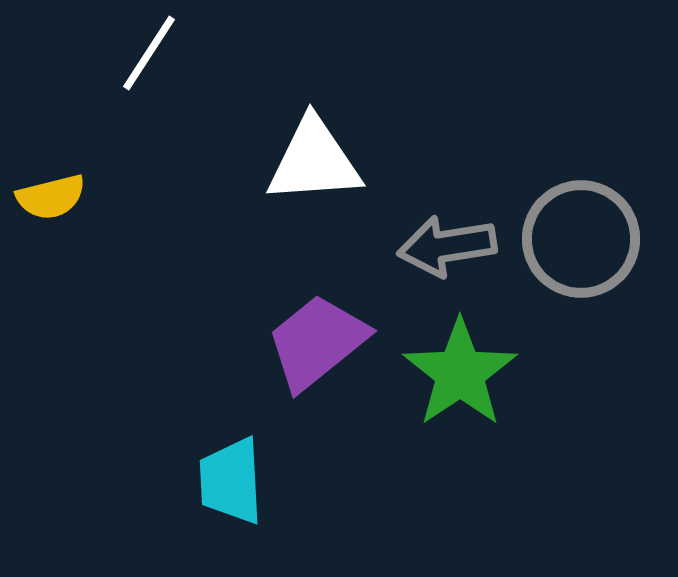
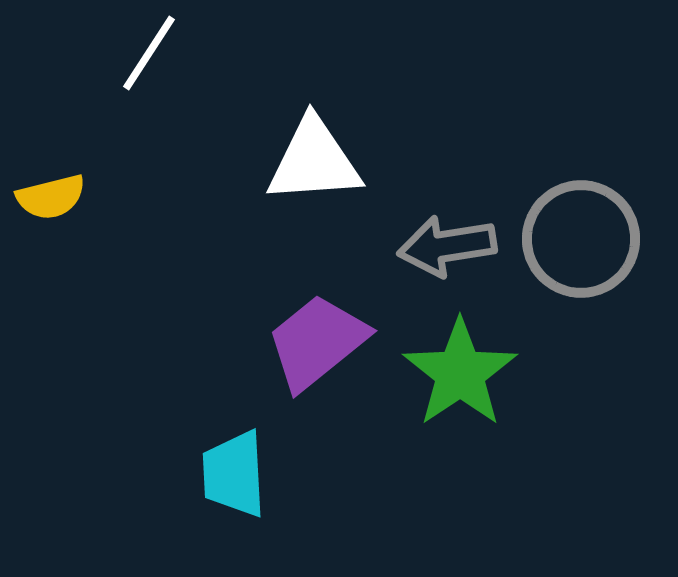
cyan trapezoid: moved 3 px right, 7 px up
